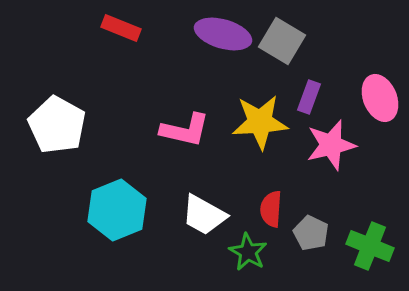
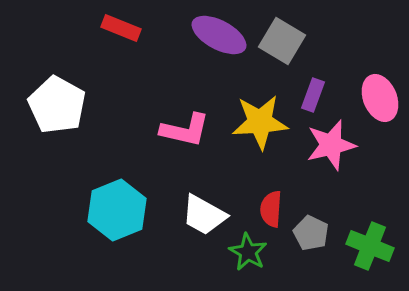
purple ellipse: moved 4 px left, 1 px down; rotated 12 degrees clockwise
purple rectangle: moved 4 px right, 2 px up
white pentagon: moved 20 px up
